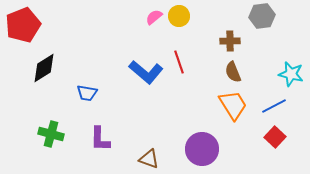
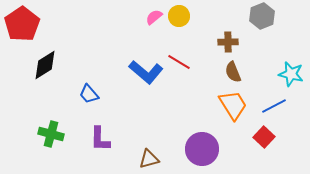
gray hexagon: rotated 15 degrees counterclockwise
red pentagon: moved 1 px left, 1 px up; rotated 12 degrees counterclockwise
brown cross: moved 2 px left, 1 px down
red line: rotated 40 degrees counterclockwise
black diamond: moved 1 px right, 3 px up
blue trapezoid: moved 2 px right, 1 px down; rotated 40 degrees clockwise
red square: moved 11 px left
brown triangle: rotated 35 degrees counterclockwise
